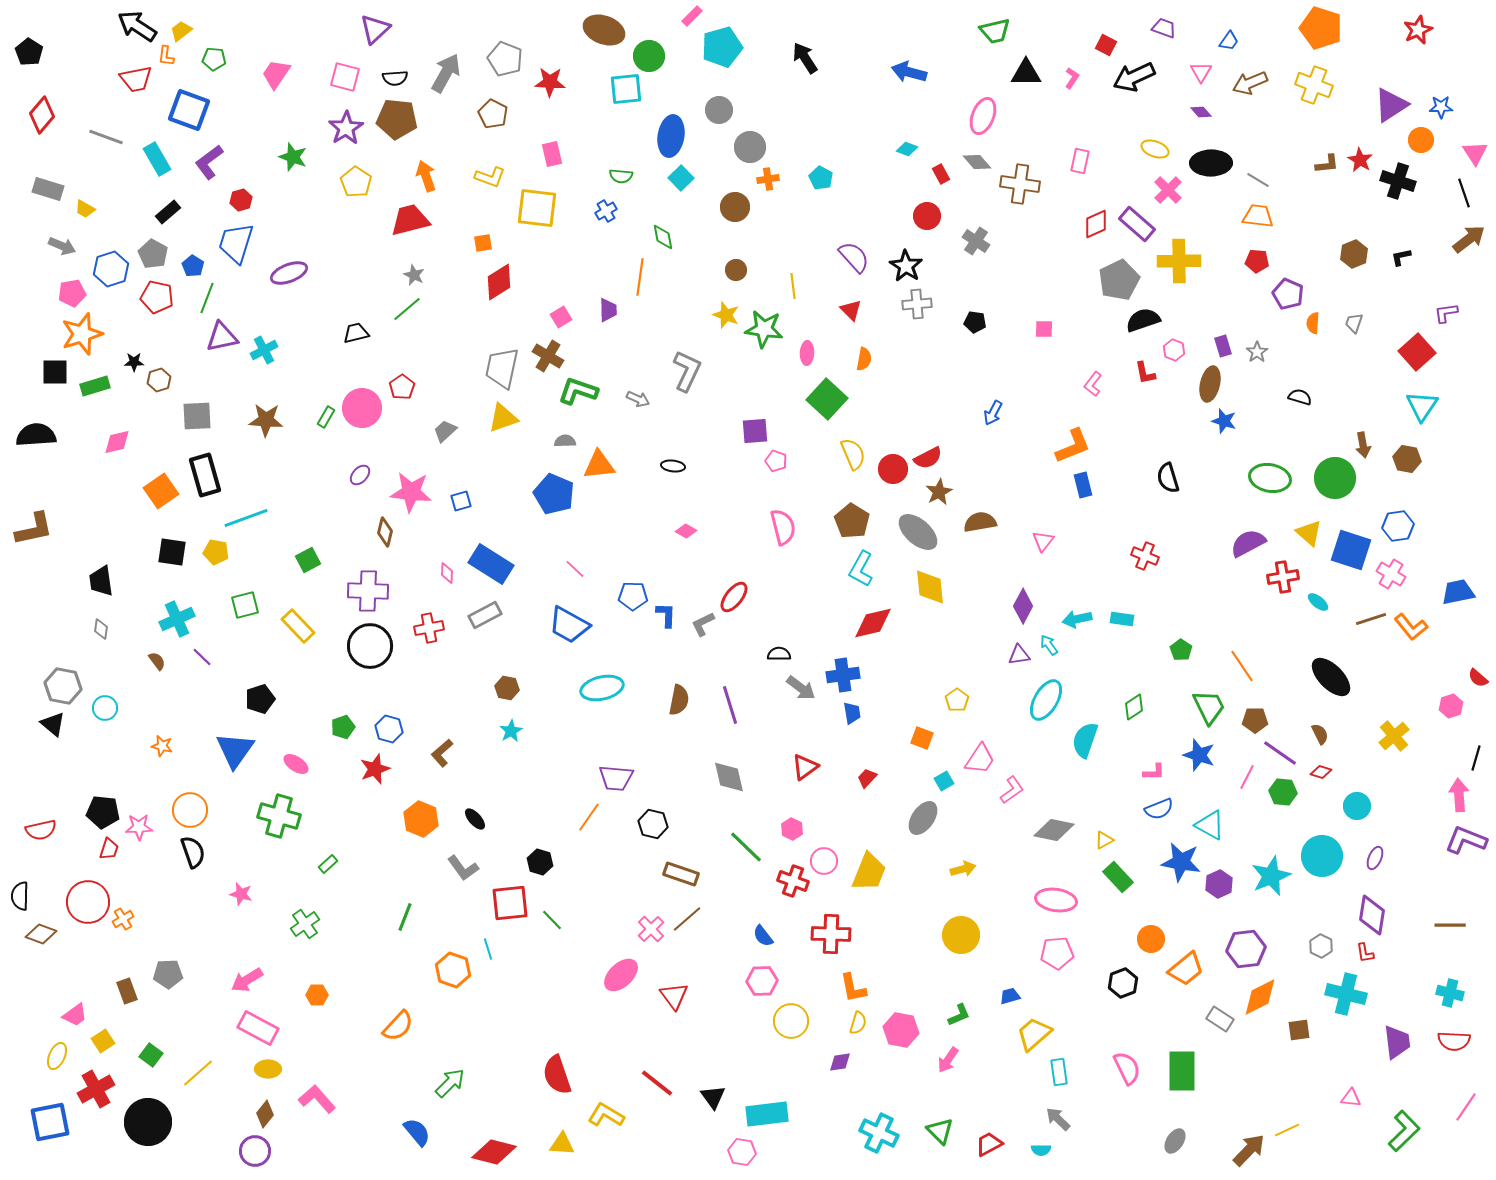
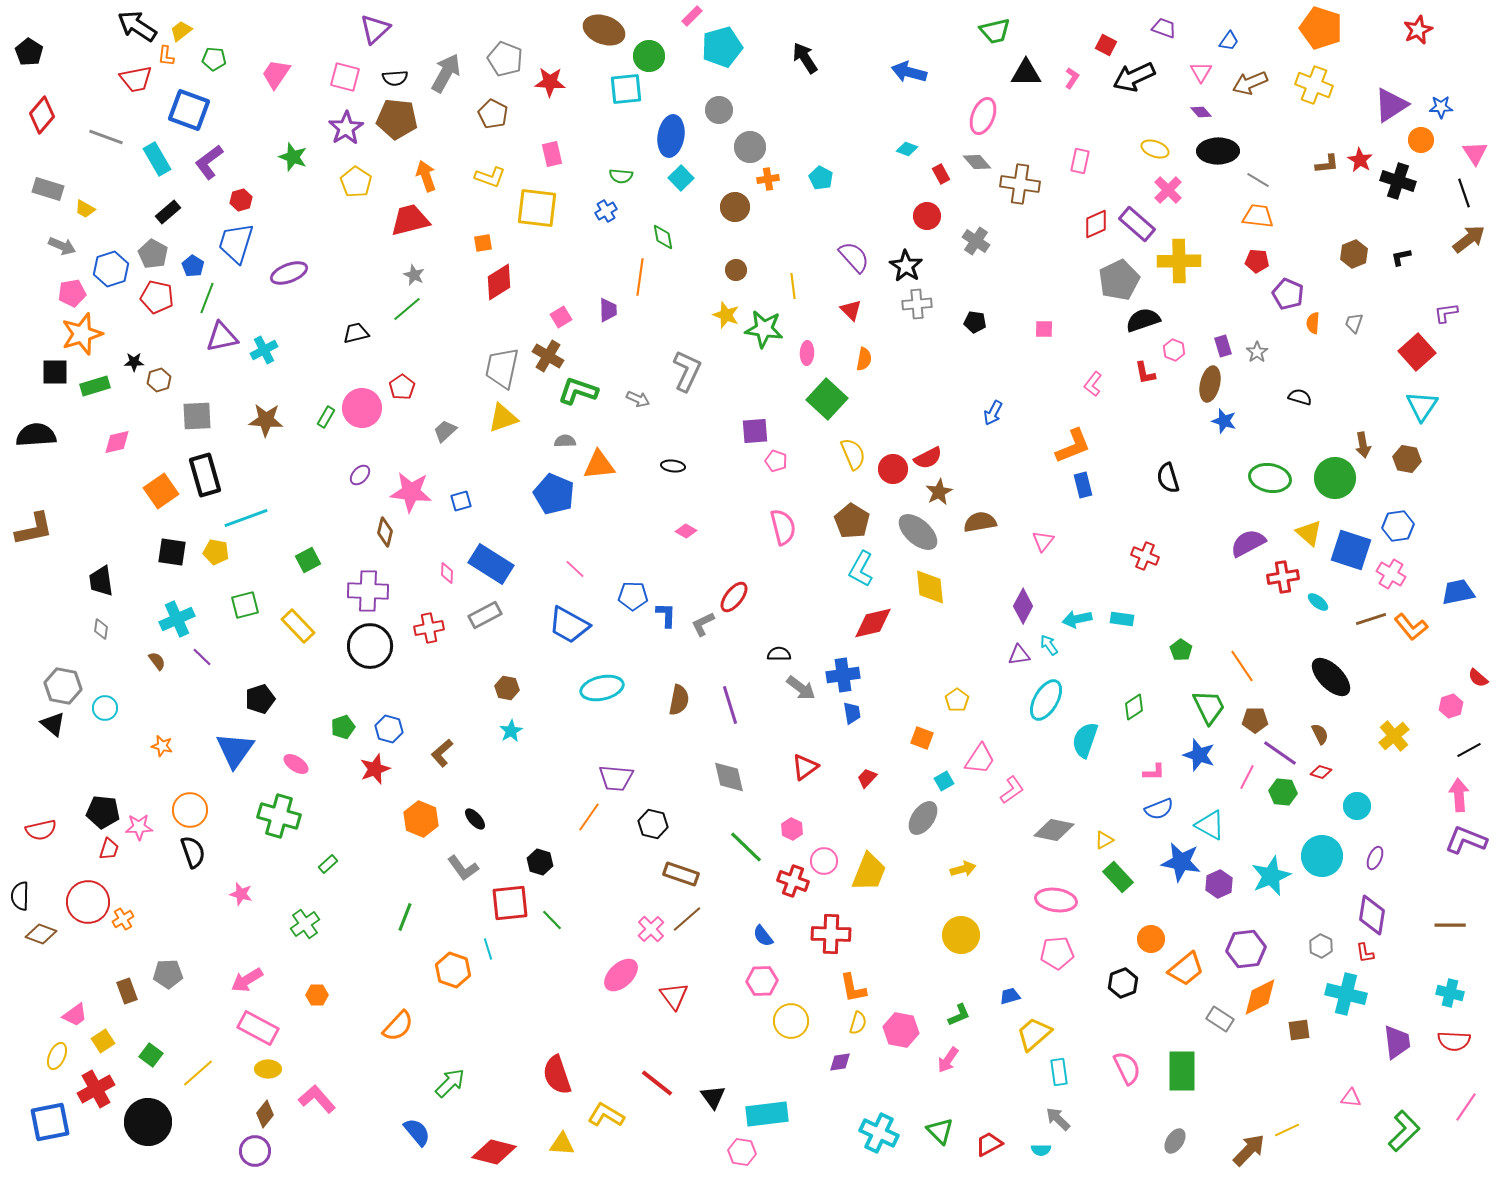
black ellipse at (1211, 163): moved 7 px right, 12 px up
black line at (1476, 758): moved 7 px left, 8 px up; rotated 45 degrees clockwise
